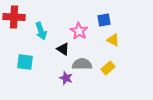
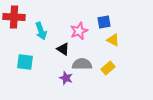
blue square: moved 2 px down
pink star: rotated 18 degrees clockwise
